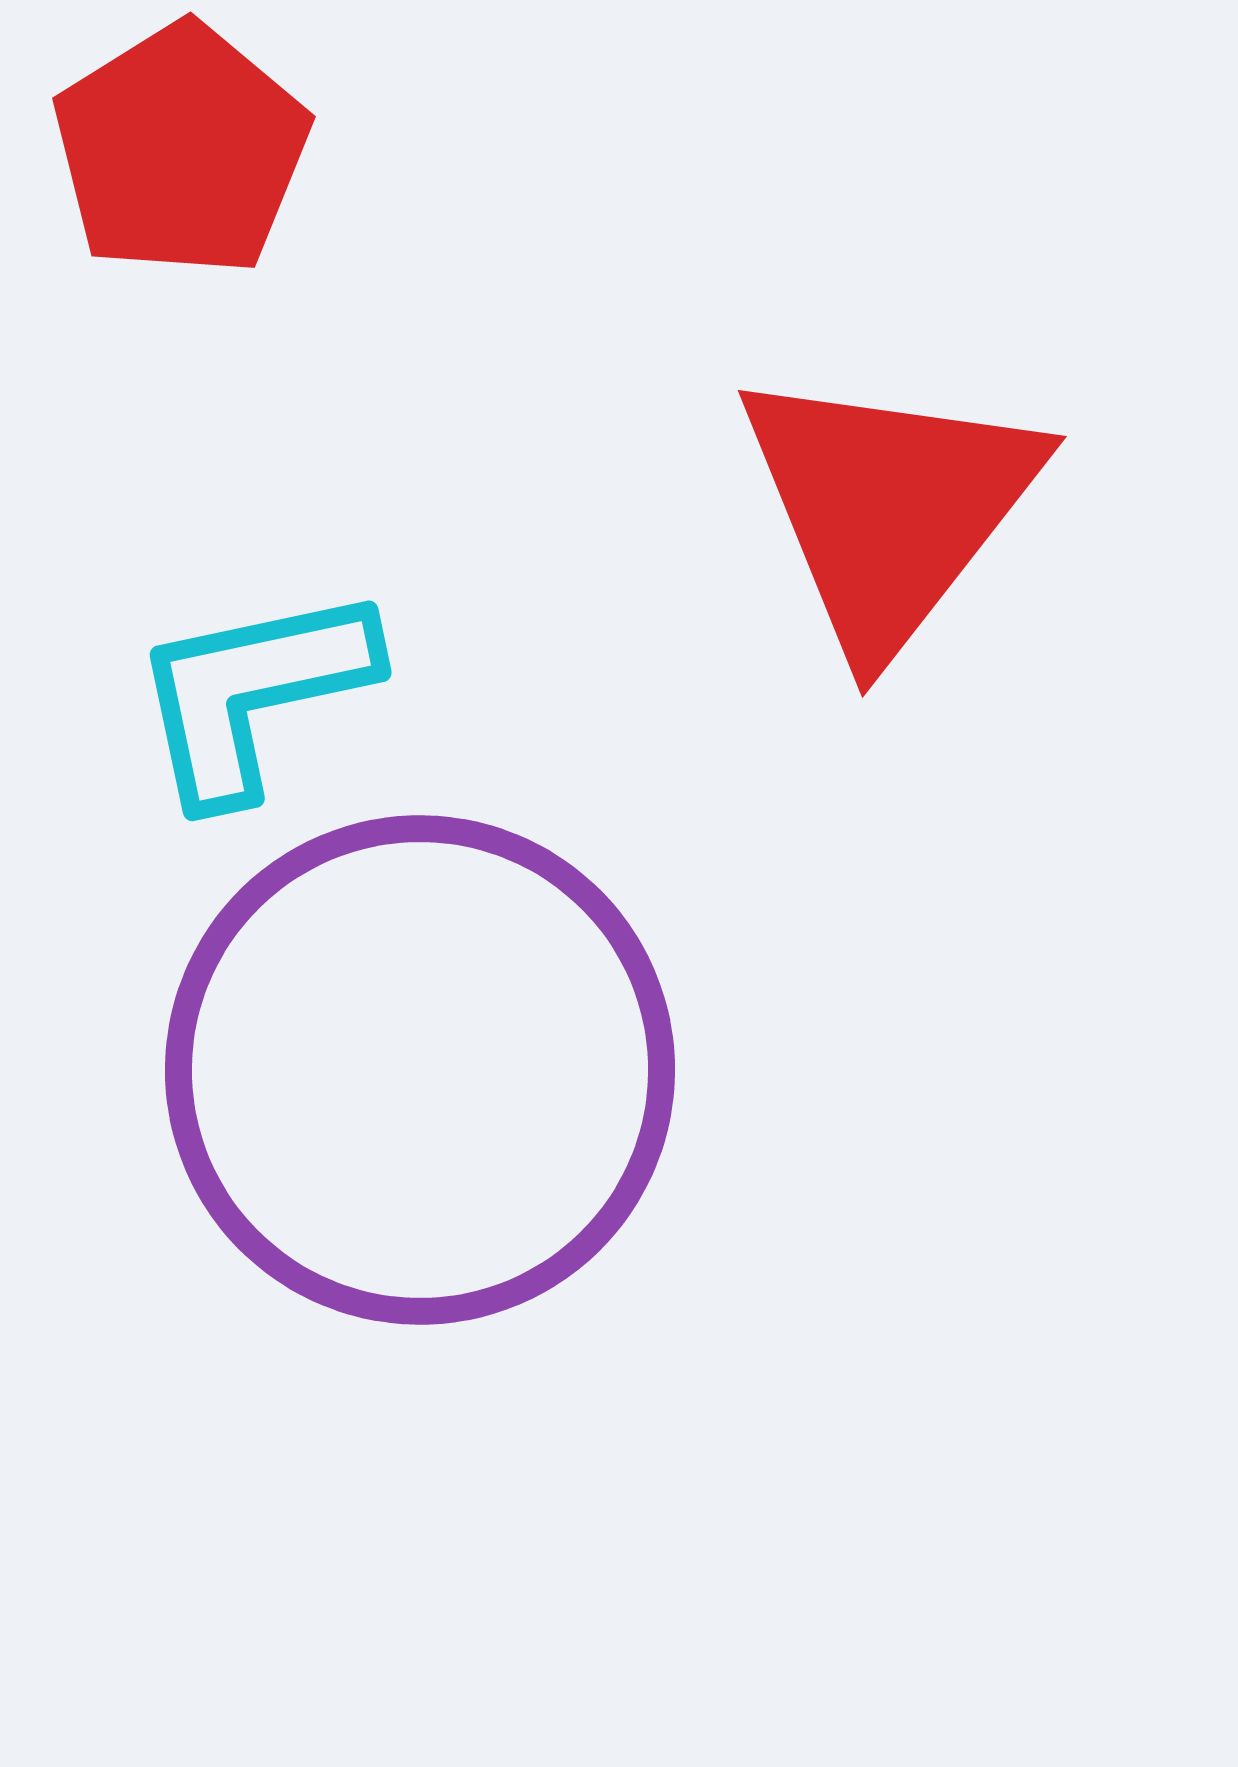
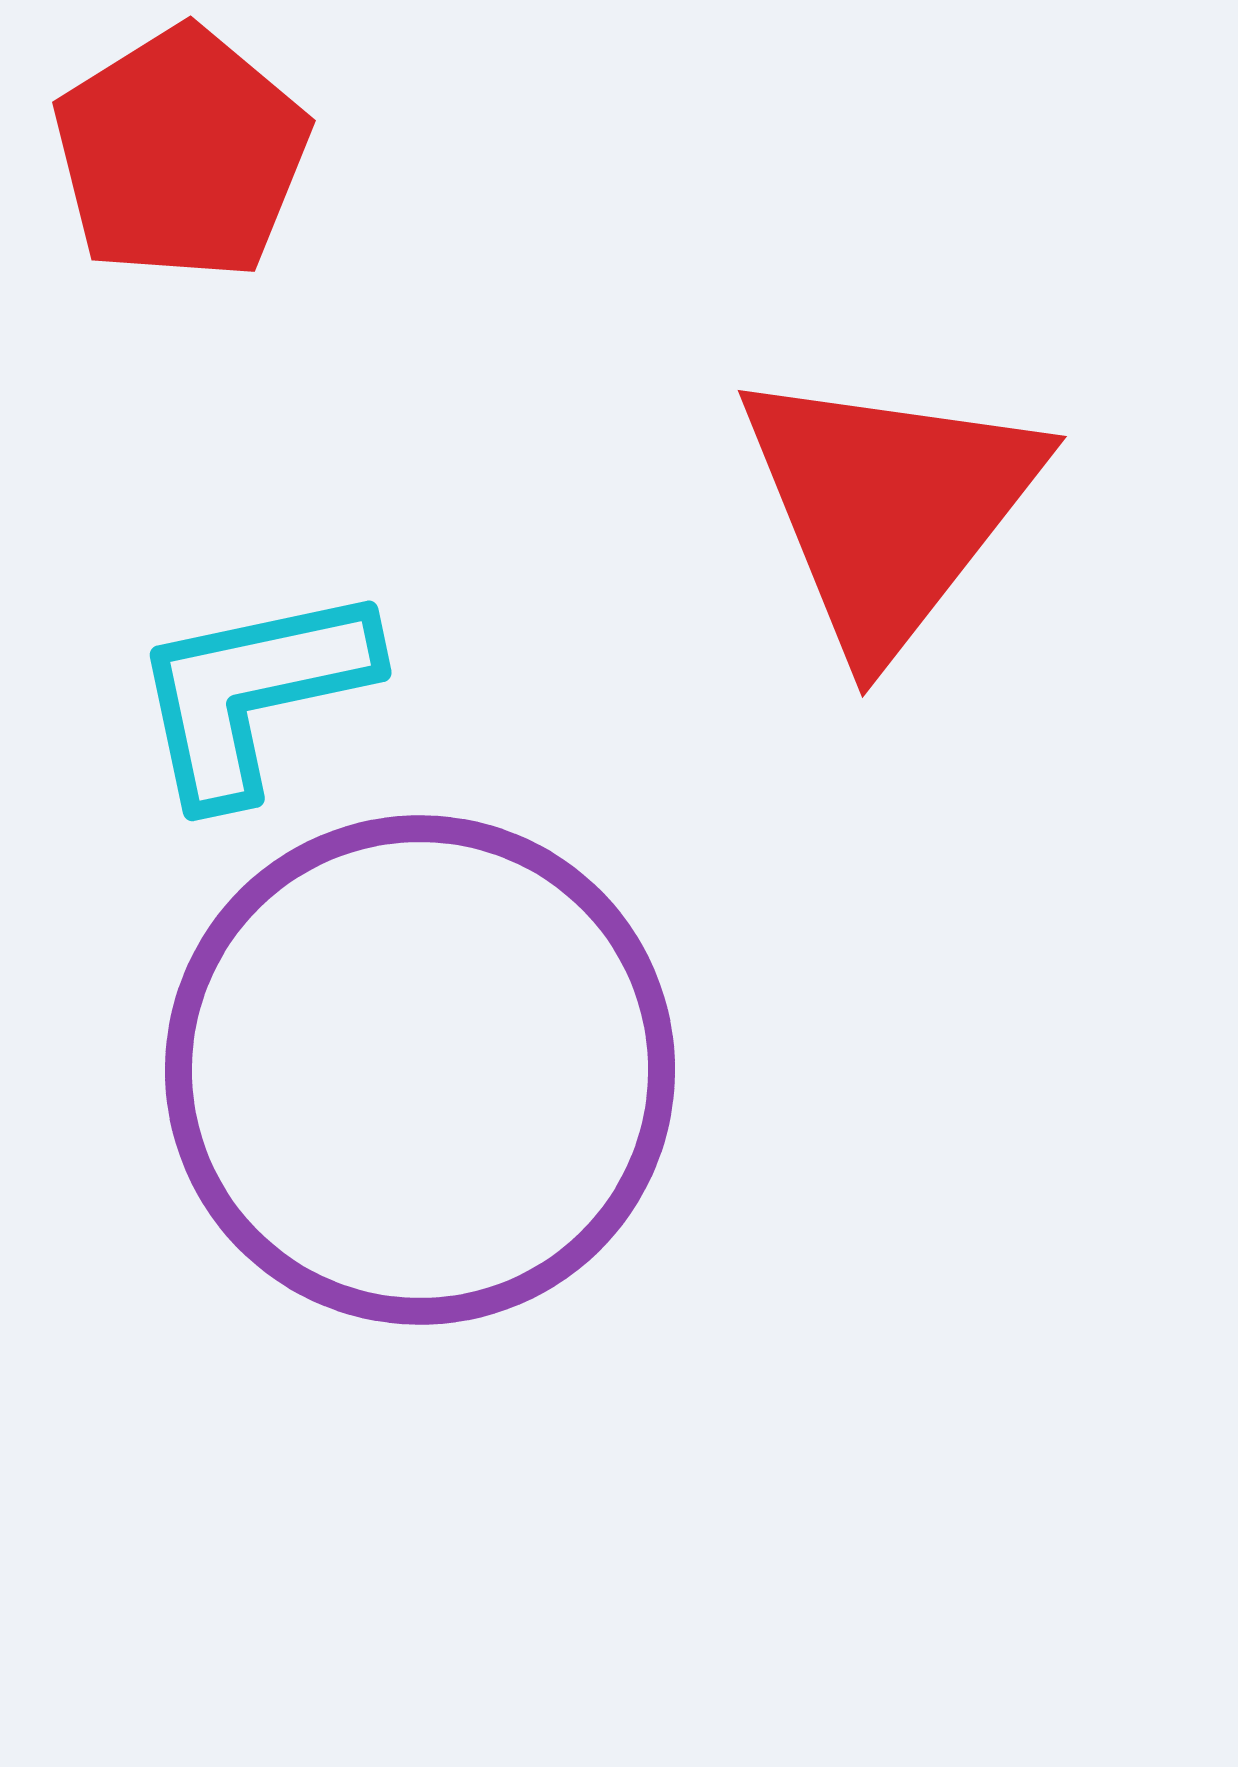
red pentagon: moved 4 px down
